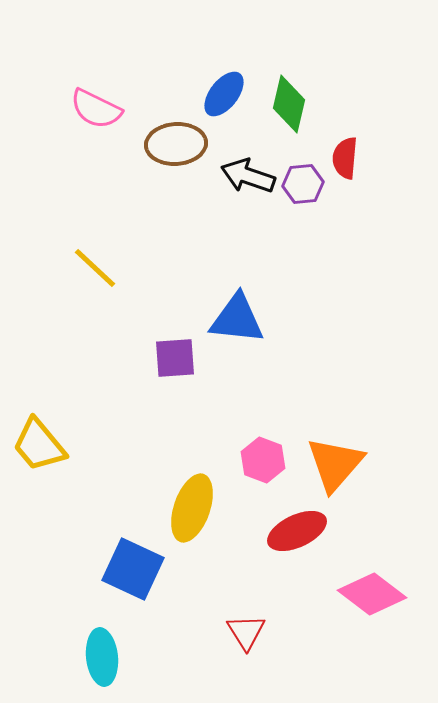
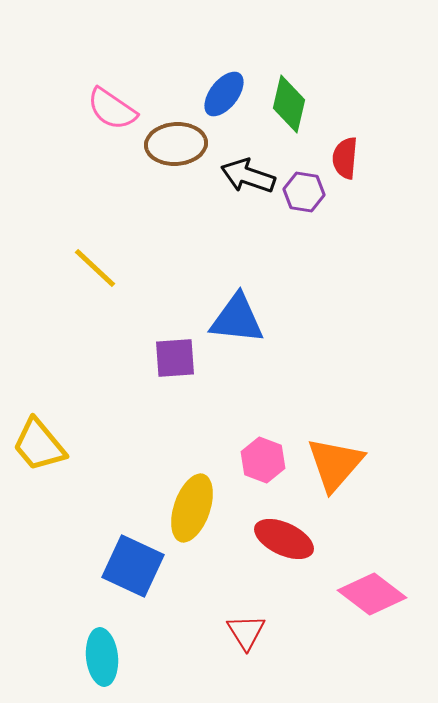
pink semicircle: moved 16 px right; rotated 8 degrees clockwise
purple hexagon: moved 1 px right, 8 px down; rotated 15 degrees clockwise
red ellipse: moved 13 px left, 8 px down; rotated 50 degrees clockwise
blue square: moved 3 px up
